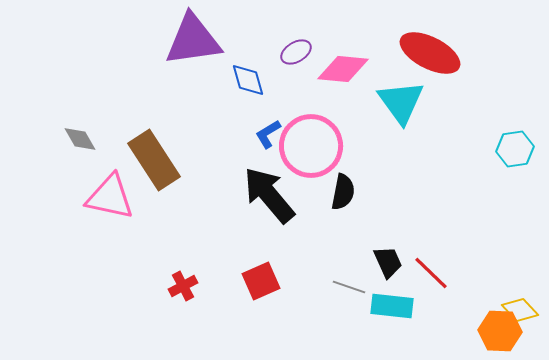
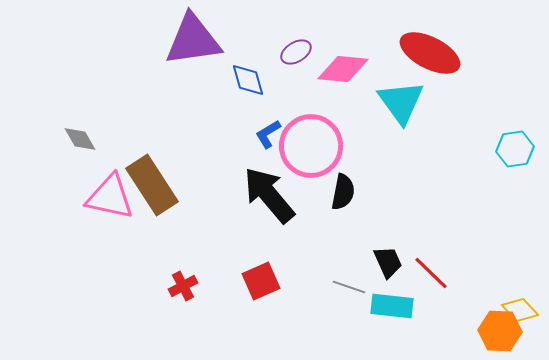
brown rectangle: moved 2 px left, 25 px down
